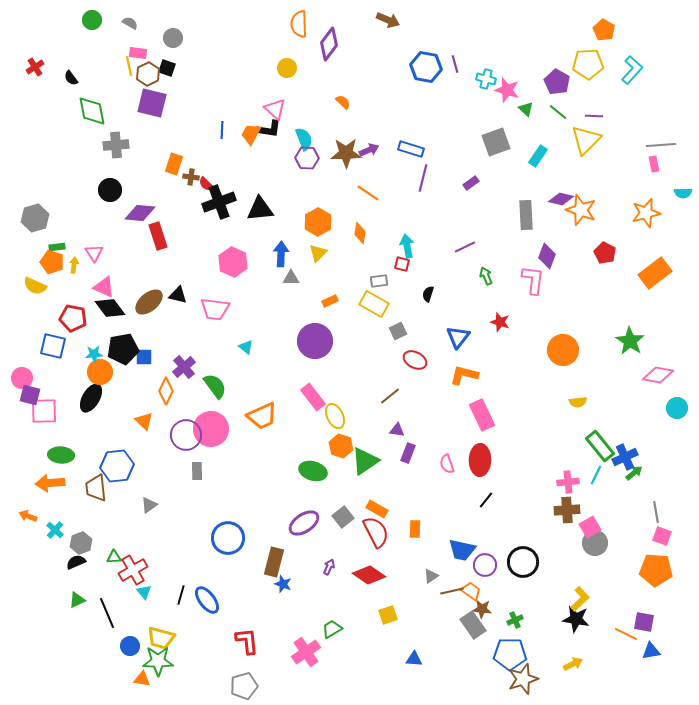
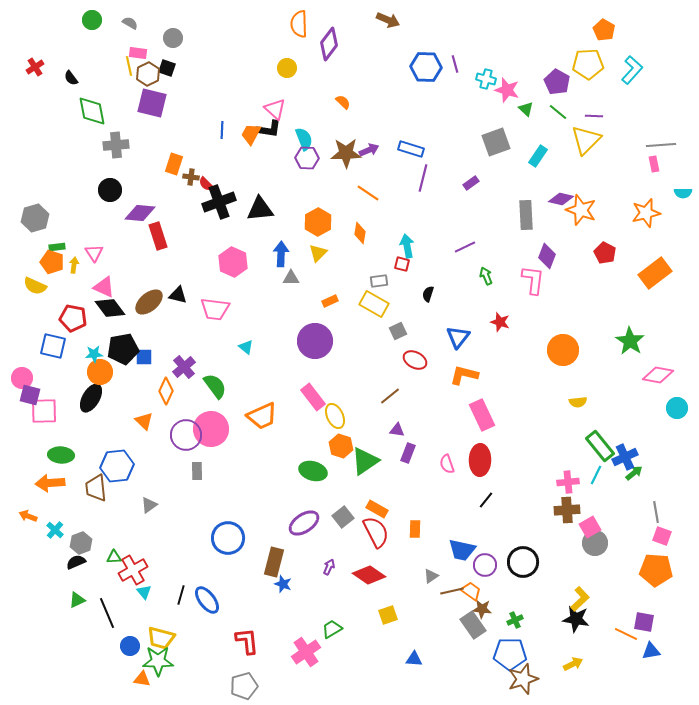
blue hexagon at (426, 67): rotated 8 degrees counterclockwise
